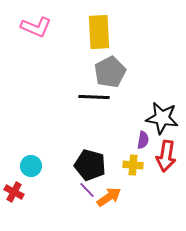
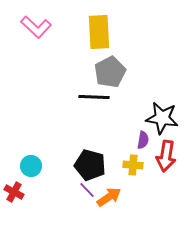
pink L-shape: rotated 20 degrees clockwise
